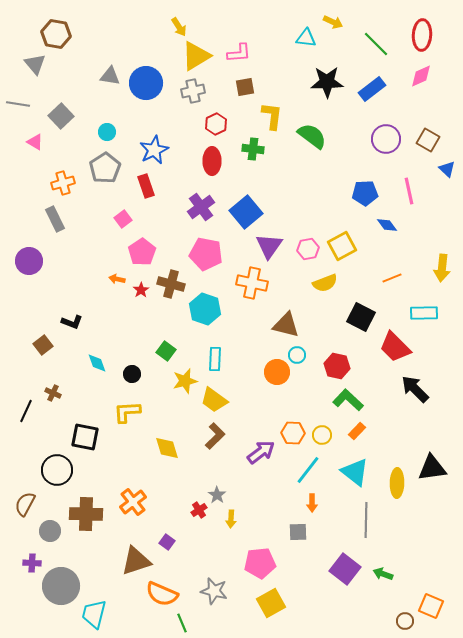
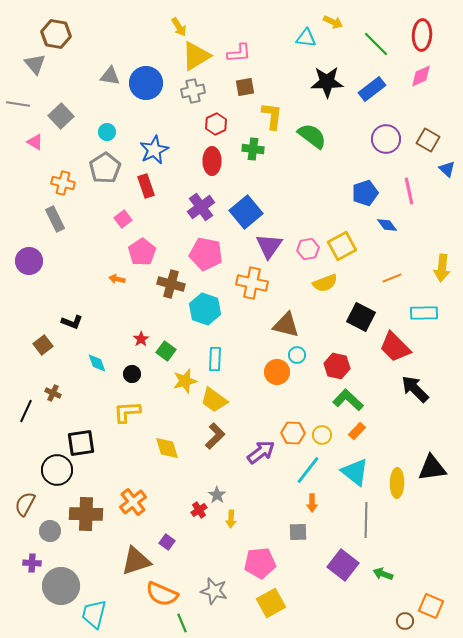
orange cross at (63, 183): rotated 30 degrees clockwise
blue pentagon at (365, 193): rotated 15 degrees counterclockwise
red star at (141, 290): moved 49 px down
black square at (85, 437): moved 4 px left, 6 px down; rotated 20 degrees counterclockwise
purple square at (345, 569): moved 2 px left, 4 px up
